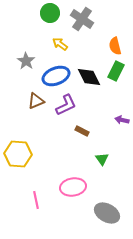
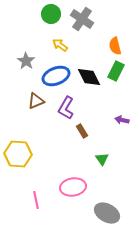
green circle: moved 1 px right, 1 px down
yellow arrow: moved 1 px down
purple L-shape: moved 3 px down; rotated 145 degrees clockwise
brown rectangle: rotated 32 degrees clockwise
